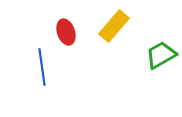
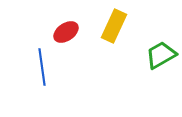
yellow rectangle: rotated 16 degrees counterclockwise
red ellipse: rotated 75 degrees clockwise
